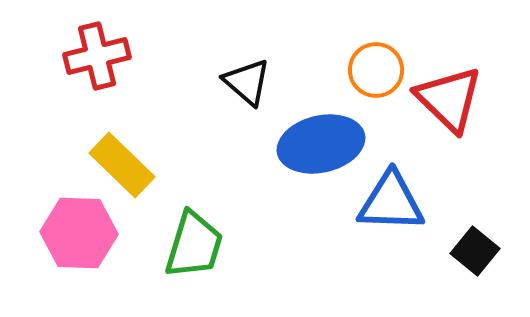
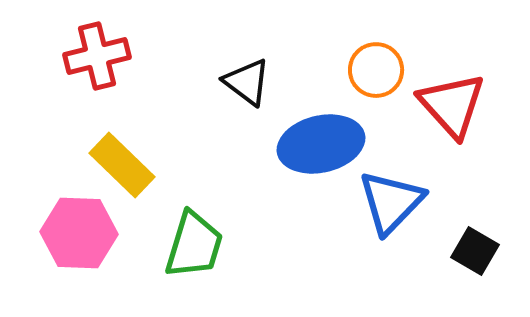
black triangle: rotated 4 degrees counterclockwise
red triangle: moved 3 px right, 6 px down; rotated 4 degrees clockwise
blue triangle: rotated 48 degrees counterclockwise
black square: rotated 9 degrees counterclockwise
